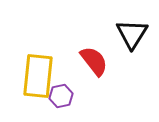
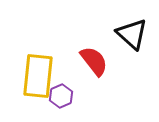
black triangle: rotated 20 degrees counterclockwise
purple hexagon: rotated 10 degrees counterclockwise
